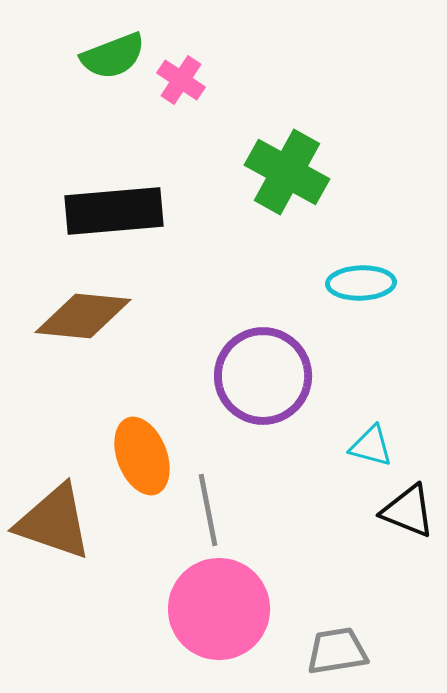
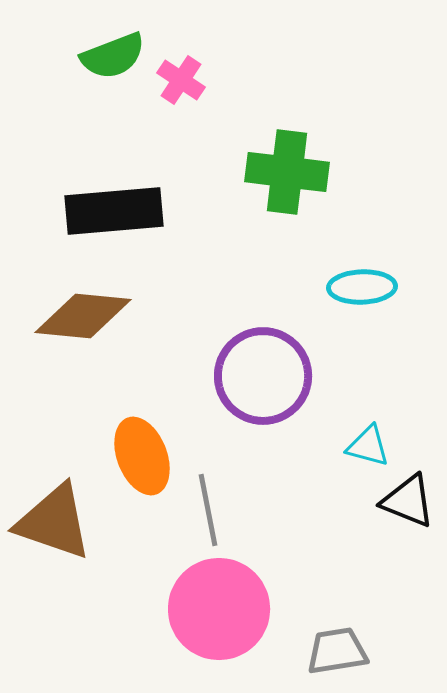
green cross: rotated 22 degrees counterclockwise
cyan ellipse: moved 1 px right, 4 px down
cyan triangle: moved 3 px left
black triangle: moved 10 px up
